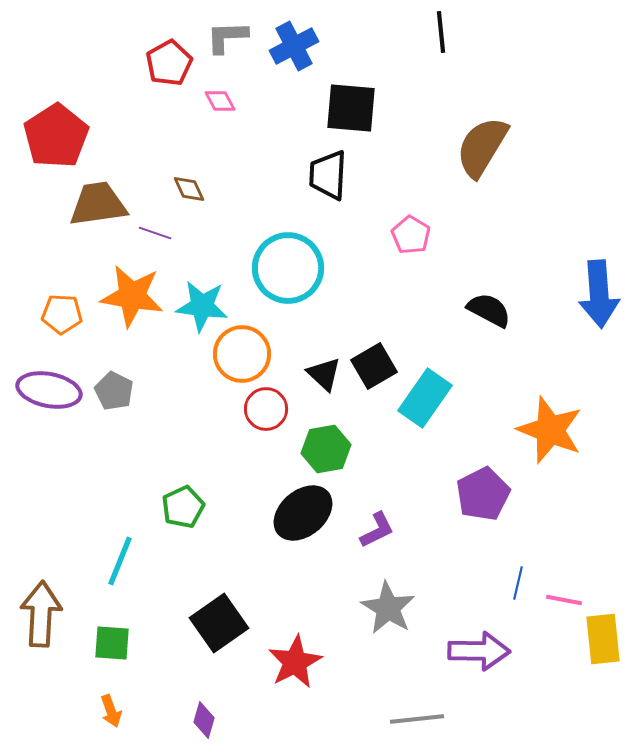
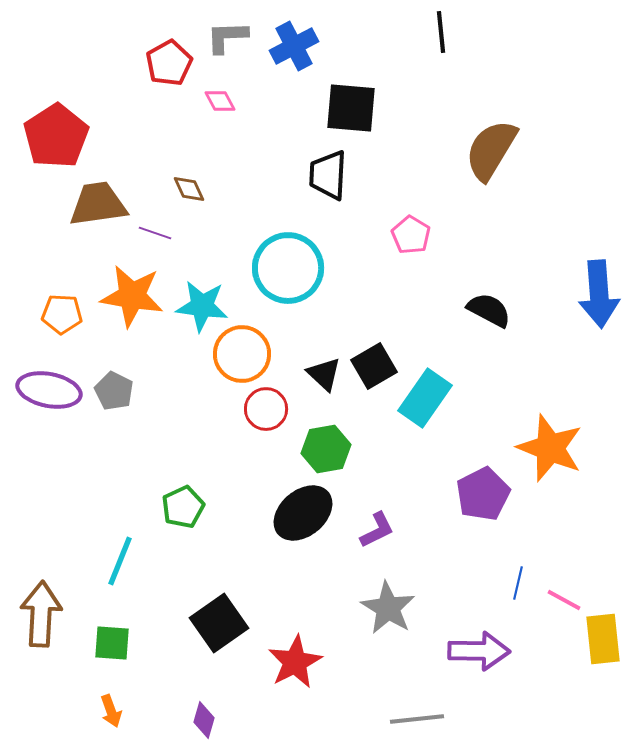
brown semicircle at (482, 147): moved 9 px right, 3 px down
orange star at (550, 430): moved 18 px down
pink line at (564, 600): rotated 18 degrees clockwise
